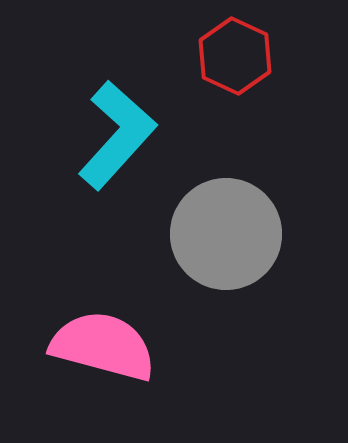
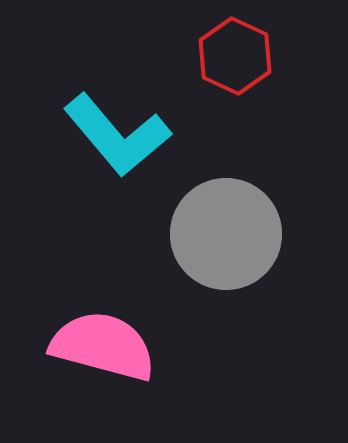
cyan L-shape: rotated 98 degrees clockwise
